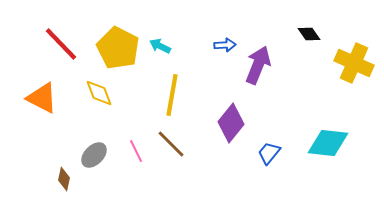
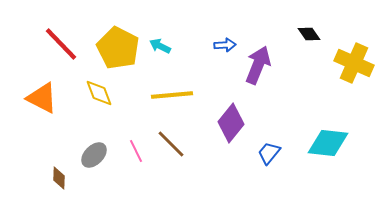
yellow line: rotated 75 degrees clockwise
brown diamond: moved 5 px left, 1 px up; rotated 10 degrees counterclockwise
